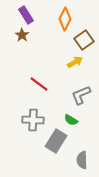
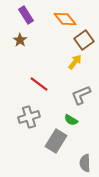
orange diamond: rotated 65 degrees counterclockwise
brown star: moved 2 px left, 5 px down
yellow arrow: rotated 21 degrees counterclockwise
gray cross: moved 4 px left, 3 px up; rotated 20 degrees counterclockwise
gray semicircle: moved 3 px right, 3 px down
